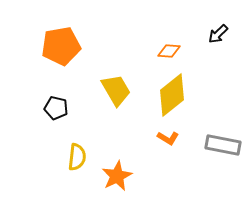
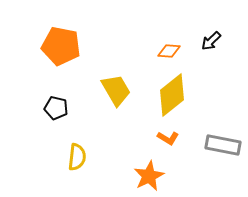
black arrow: moved 7 px left, 7 px down
orange pentagon: rotated 21 degrees clockwise
orange star: moved 32 px right
